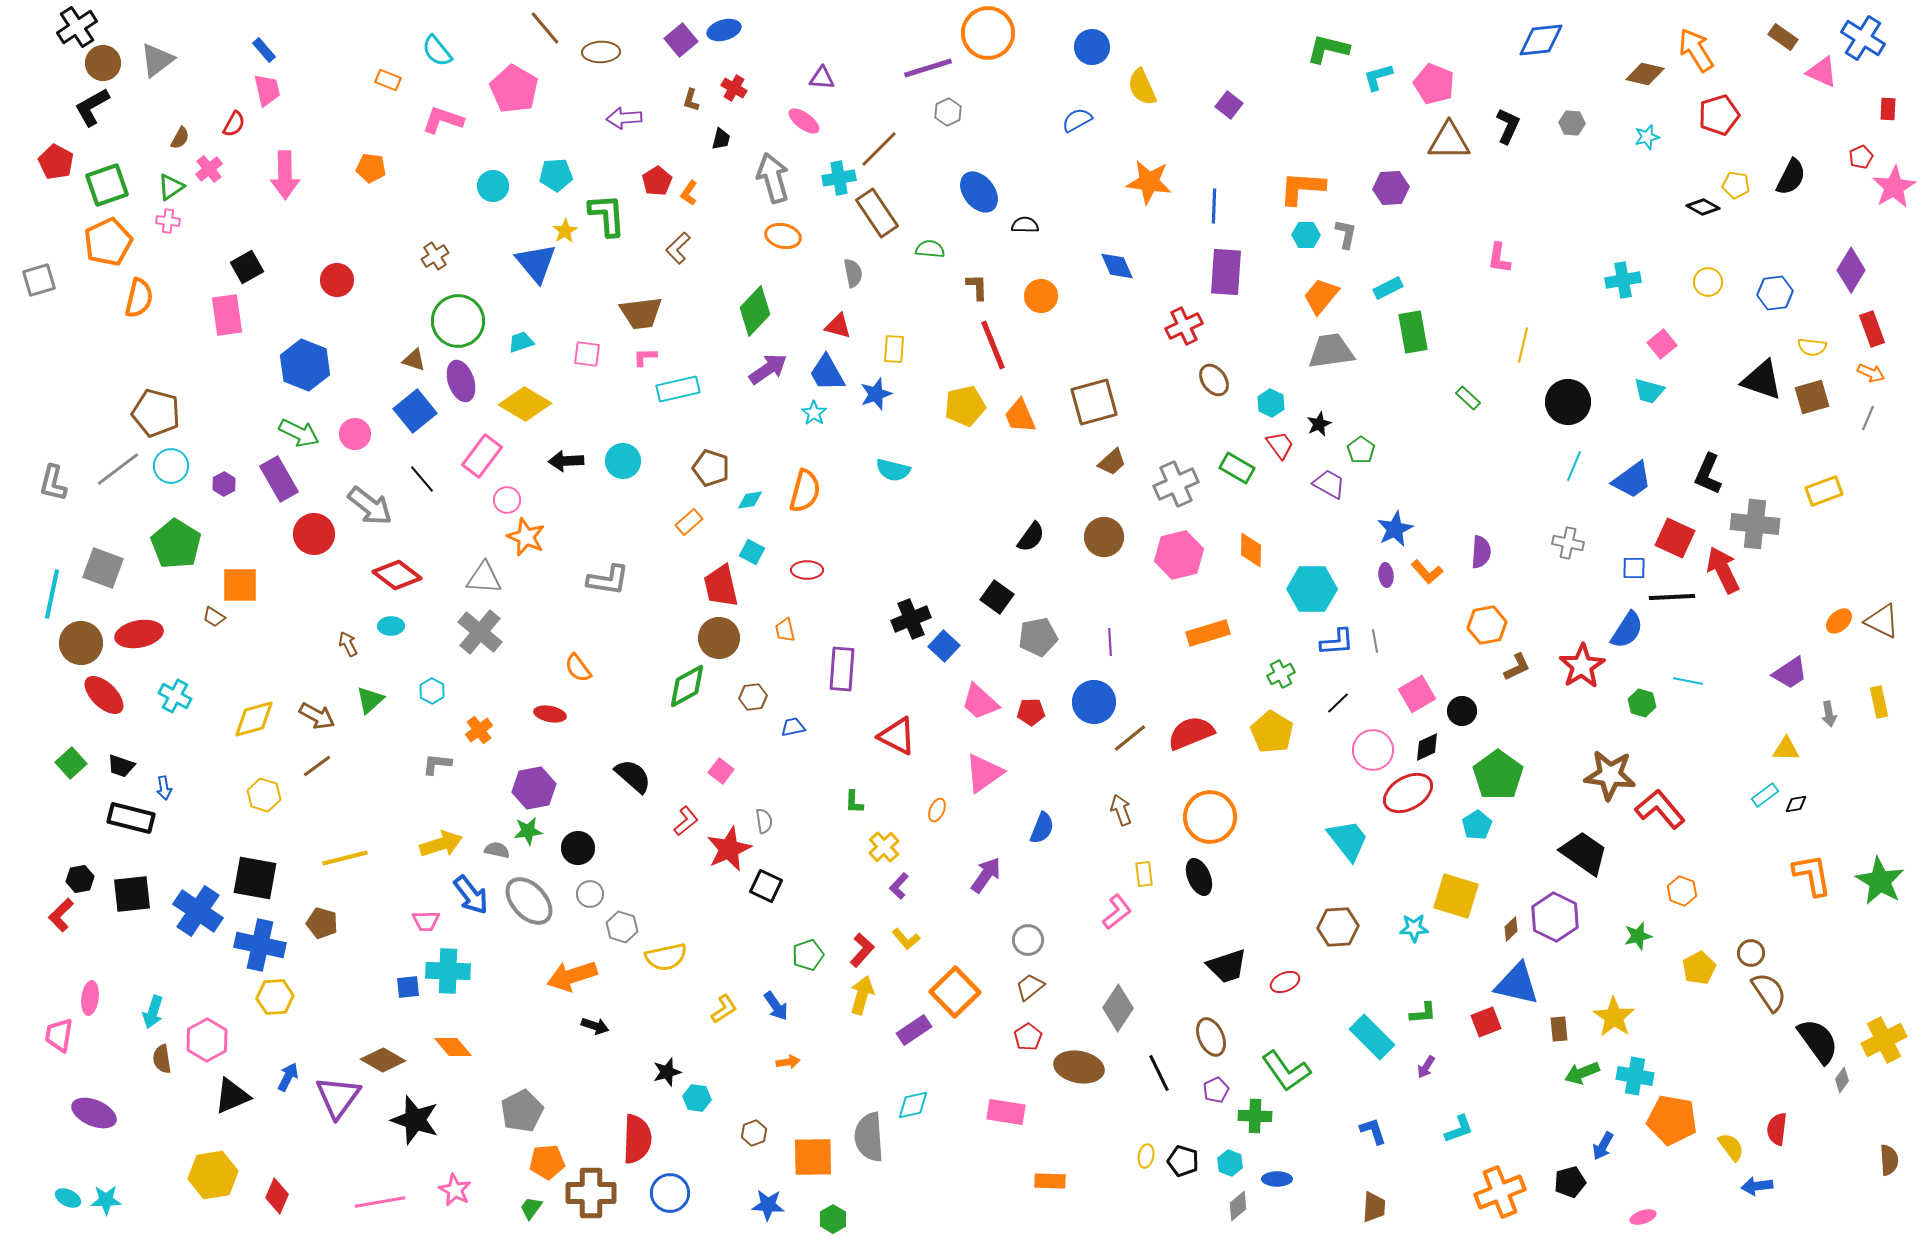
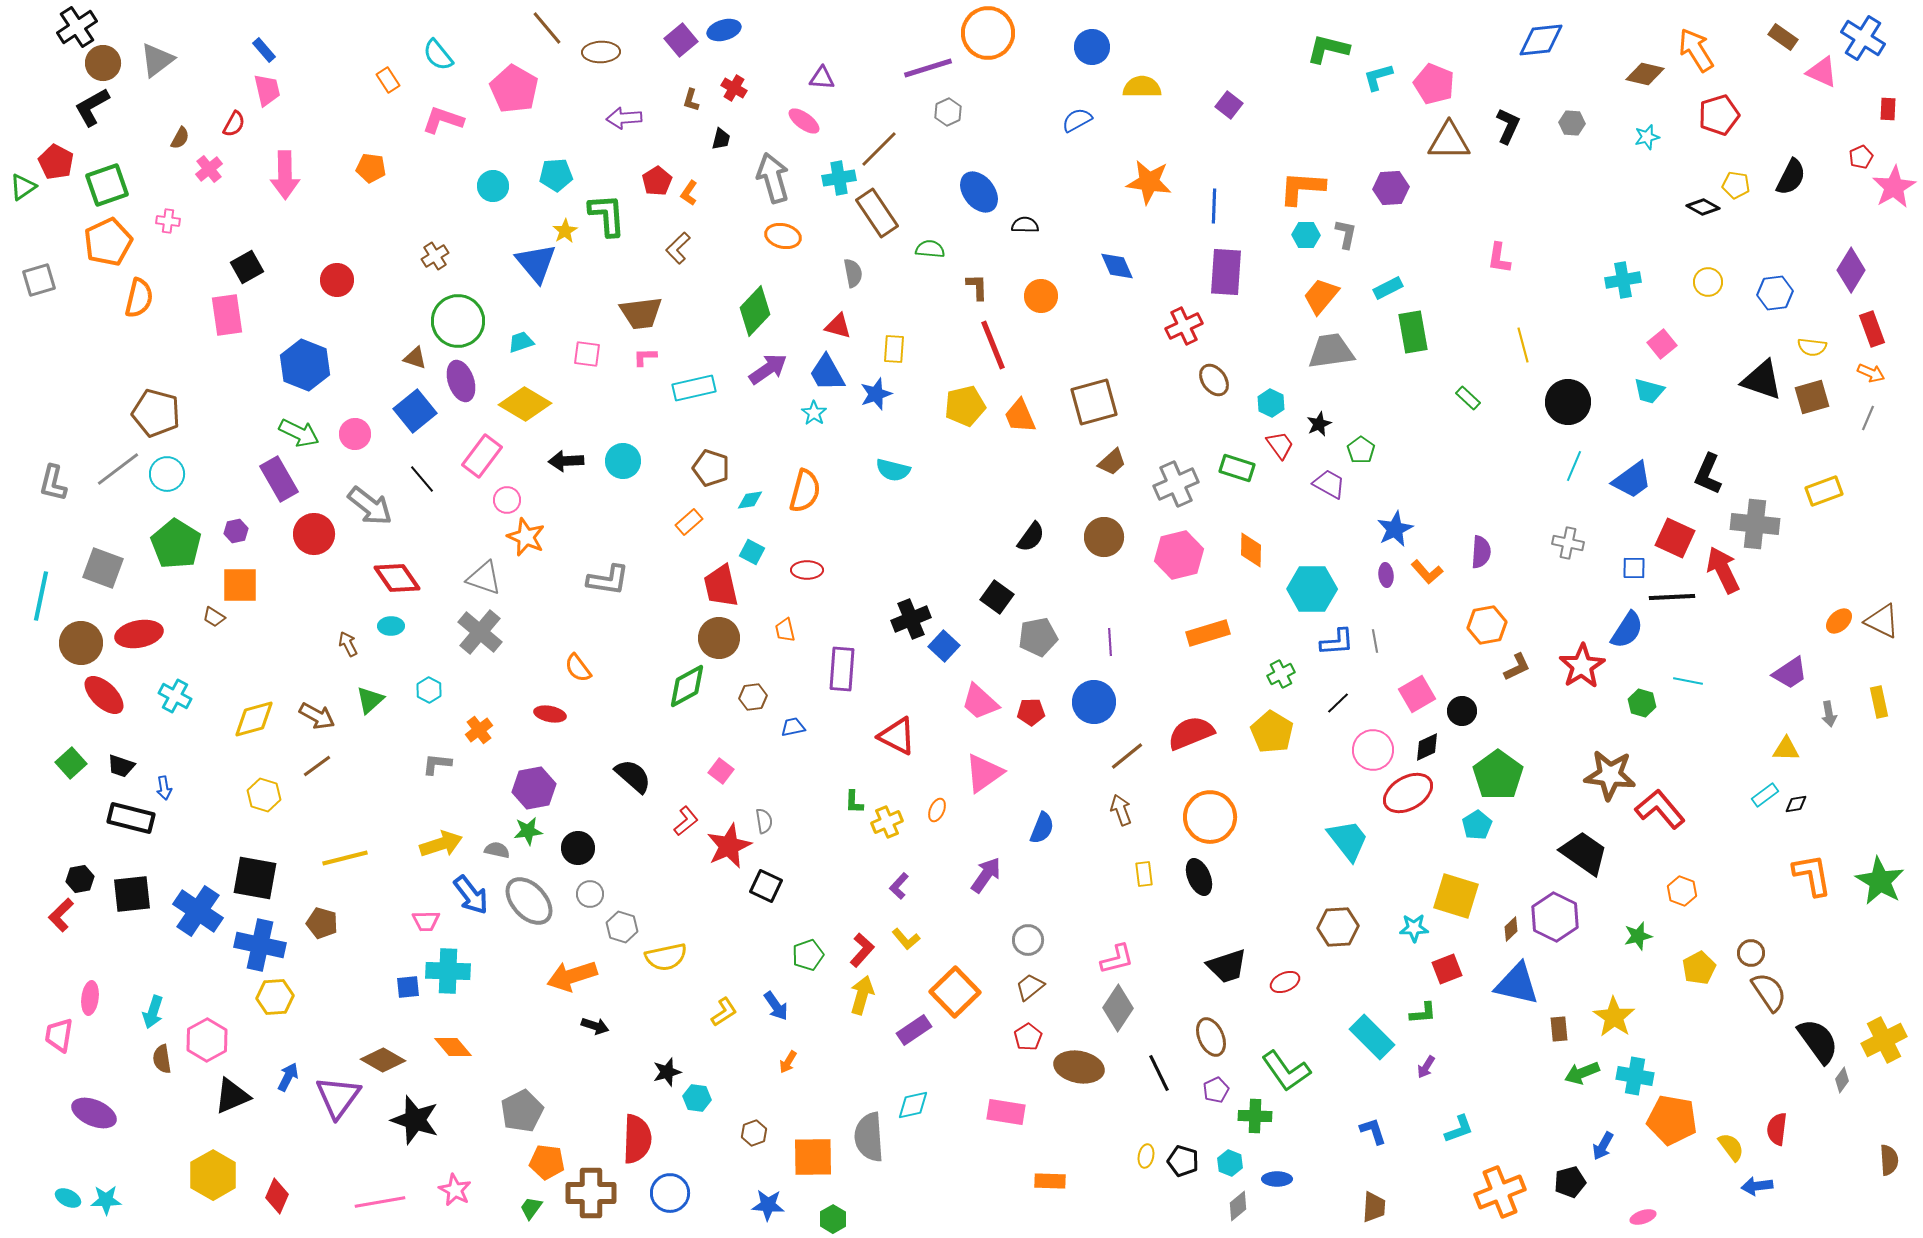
brown line at (545, 28): moved 2 px right
cyan semicircle at (437, 51): moved 1 px right, 4 px down
orange rectangle at (388, 80): rotated 35 degrees clockwise
yellow semicircle at (1142, 87): rotated 114 degrees clockwise
green triangle at (171, 187): moved 148 px left
yellow line at (1523, 345): rotated 28 degrees counterclockwise
brown triangle at (414, 360): moved 1 px right, 2 px up
cyan rectangle at (678, 389): moved 16 px right, 1 px up
cyan circle at (171, 466): moved 4 px left, 8 px down
green rectangle at (1237, 468): rotated 12 degrees counterclockwise
purple hexagon at (224, 484): moved 12 px right, 47 px down; rotated 15 degrees clockwise
red diamond at (397, 575): moved 3 px down; rotated 18 degrees clockwise
gray triangle at (484, 578): rotated 15 degrees clockwise
cyan line at (52, 594): moved 11 px left, 2 px down
cyan hexagon at (432, 691): moved 3 px left, 1 px up
brown line at (1130, 738): moved 3 px left, 18 px down
yellow cross at (884, 847): moved 3 px right, 25 px up; rotated 20 degrees clockwise
red star at (729, 849): moved 3 px up
pink L-shape at (1117, 912): moved 47 px down; rotated 24 degrees clockwise
yellow L-shape at (724, 1009): moved 3 px down
red square at (1486, 1022): moved 39 px left, 53 px up
orange arrow at (788, 1062): rotated 130 degrees clockwise
orange pentagon at (547, 1162): rotated 12 degrees clockwise
yellow hexagon at (213, 1175): rotated 21 degrees counterclockwise
